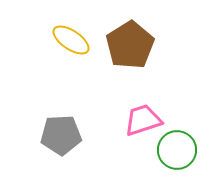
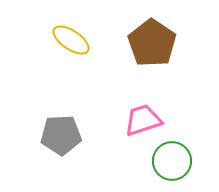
brown pentagon: moved 22 px right, 2 px up; rotated 6 degrees counterclockwise
green circle: moved 5 px left, 11 px down
